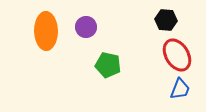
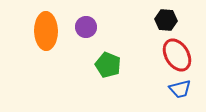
green pentagon: rotated 10 degrees clockwise
blue trapezoid: rotated 55 degrees clockwise
